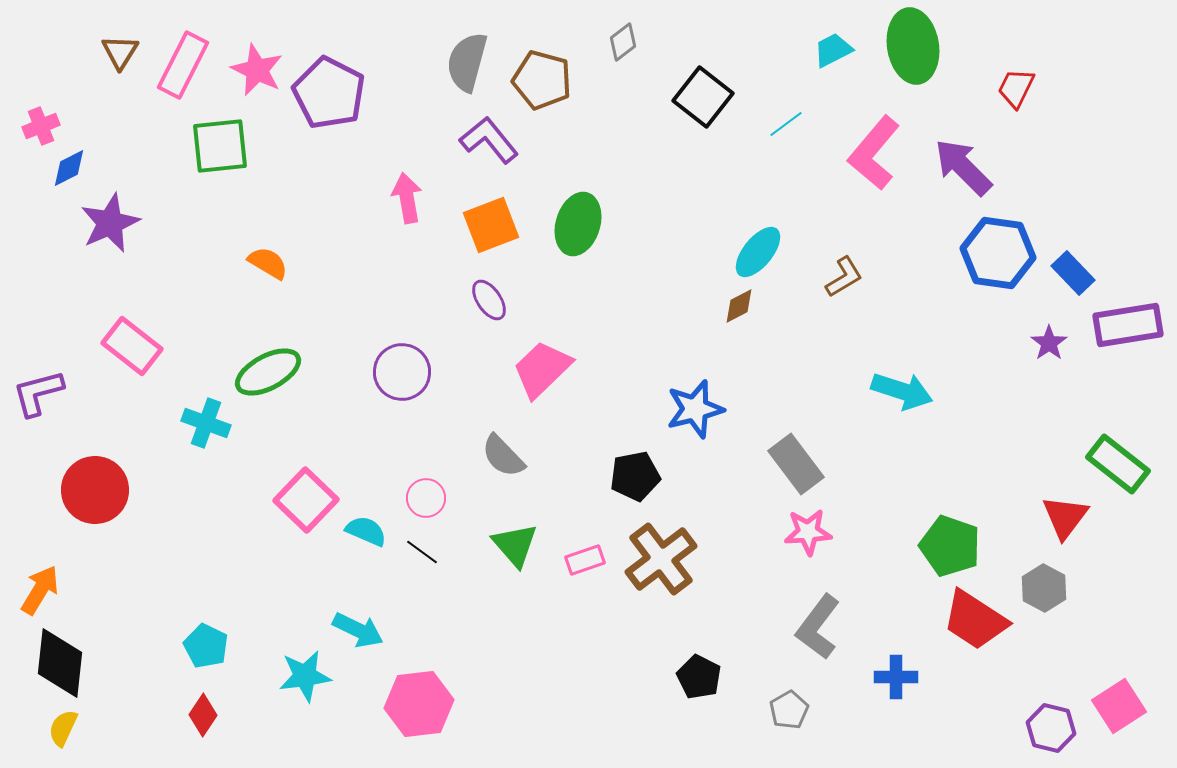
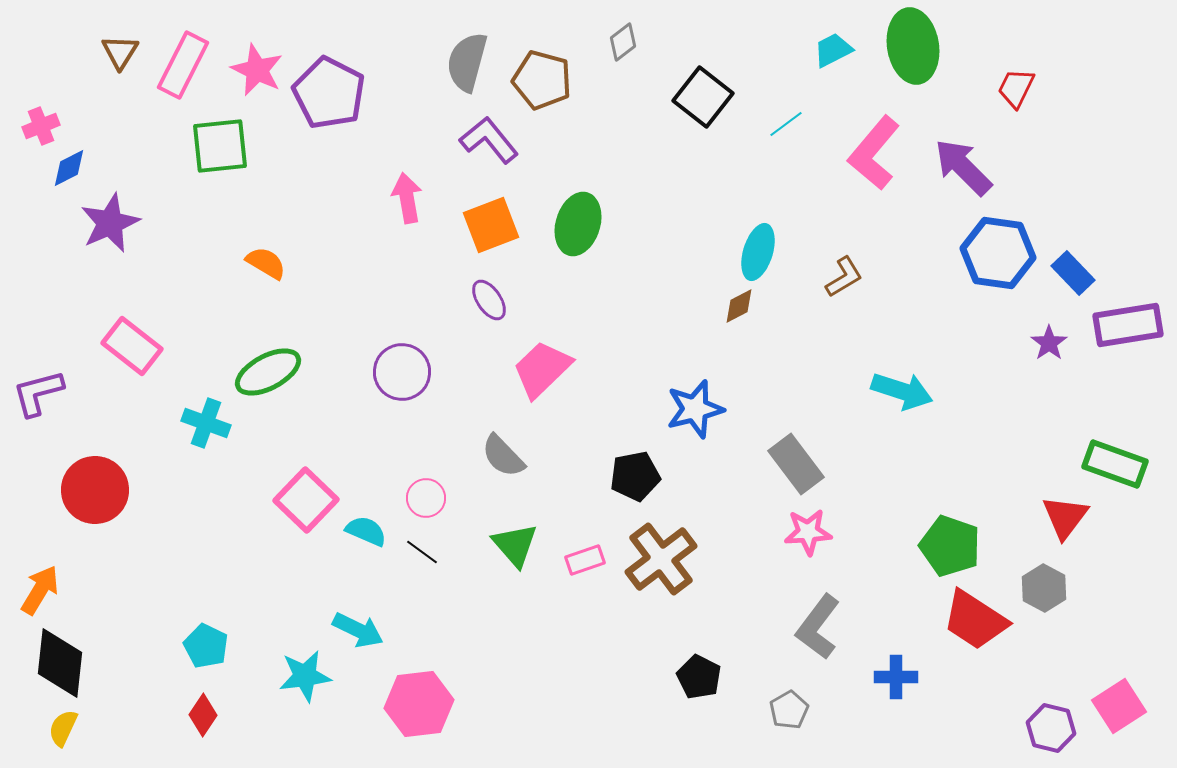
cyan ellipse at (758, 252): rotated 22 degrees counterclockwise
orange semicircle at (268, 263): moved 2 px left
green rectangle at (1118, 464): moved 3 px left; rotated 18 degrees counterclockwise
